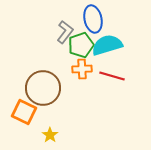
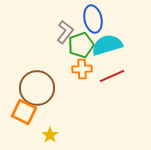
red line: rotated 40 degrees counterclockwise
brown circle: moved 6 px left
